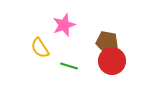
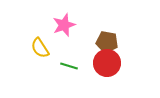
red circle: moved 5 px left, 2 px down
